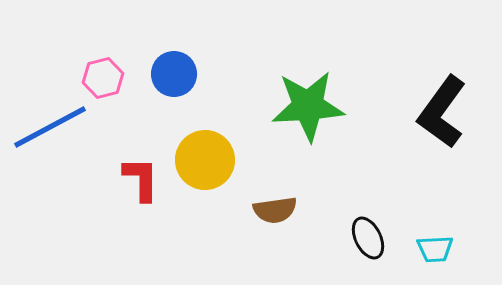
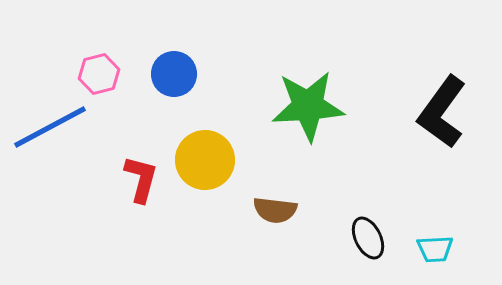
pink hexagon: moved 4 px left, 4 px up
red L-shape: rotated 15 degrees clockwise
brown semicircle: rotated 15 degrees clockwise
